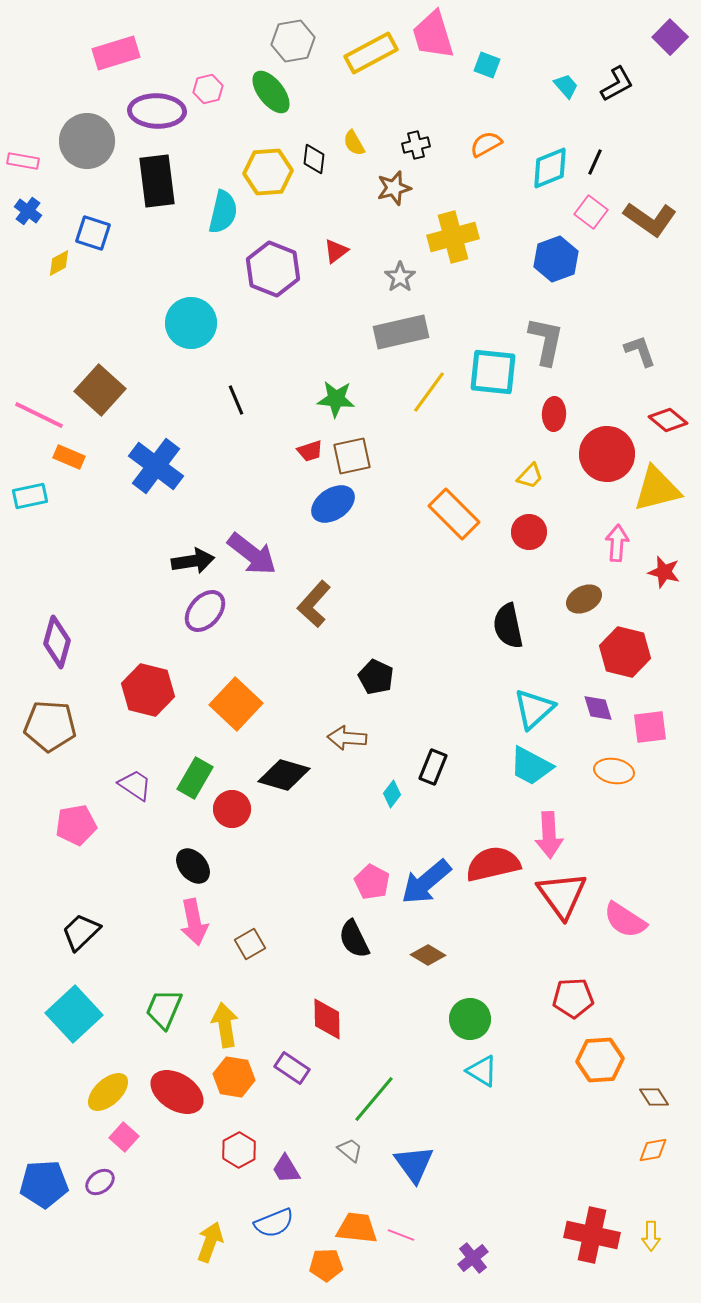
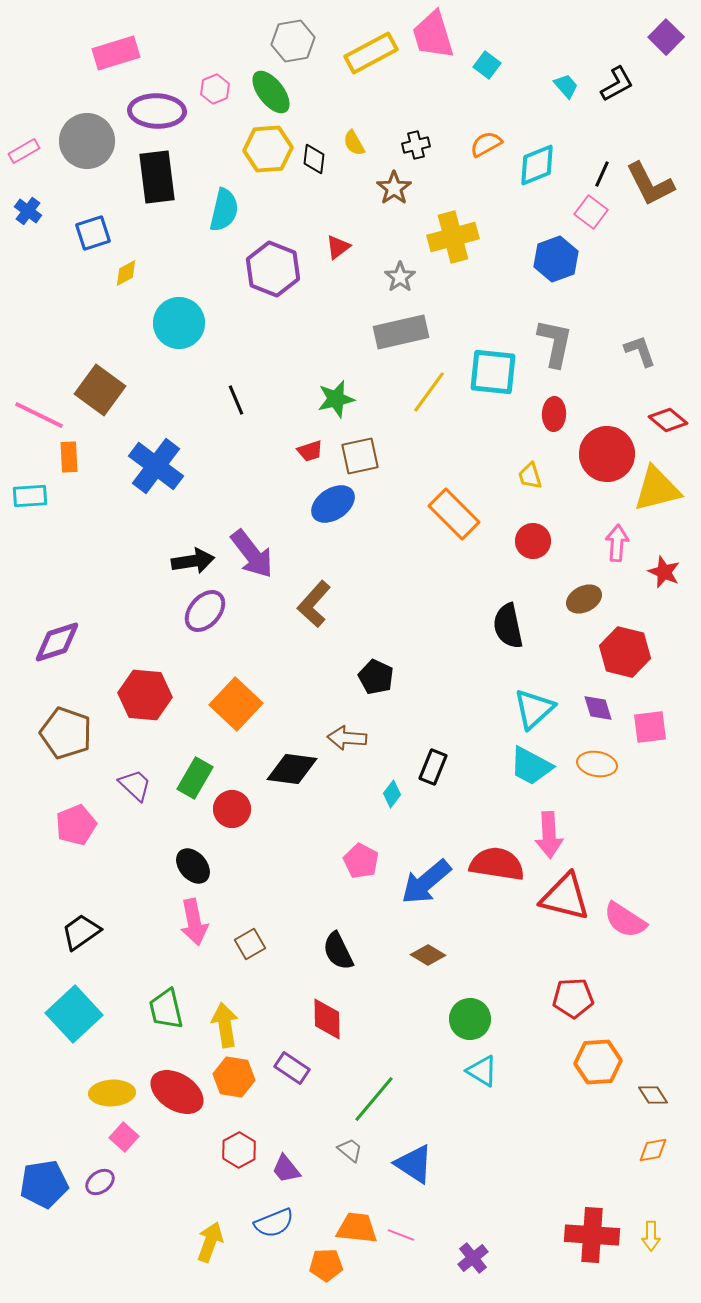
purple square at (670, 37): moved 4 px left
cyan square at (487, 65): rotated 16 degrees clockwise
pink hexagon at (208, 89): moved 7 px right; rotated 8 degrees counterclockwise
pink rectangle at (23, 161): moved 1 px right, 10 px up; rotated 40 degrees counterclockwise
black line at (595, 162): moved 7 px right, 12 px down
cyan diamond at (550, 168): moved 13 px left, 3 px up
yellow hexagon at (268, 172): moved 23 px up
black rectangle at (157, 181): moved 4 px up
brown star at (394, 188): rotated 20 degrees counterclockwise
cyan semicircle at (223, 212): moved 1 px right, 2 px up
brown L-shape at (650, 219): moved 35 px up; rotated 28 degrees clockwise
blue square at (93, 233): rotated 36 degrees counterclockwise
red triangle at (336, 251): moved 2 px right, 4 px up
yellow diamond at (59, 263): moved 67 px right, 10 px down
cyan circle at (191, 323): moved 12 px left
gray L-shape at (546, 341): moved 9 px right, 2 px down
brown square at (100, 390): rotated 6 degrees counterclockwise
green star at (336, 399): rotated 18 degrees counterclockwise
brown square at (352, 456): moved 8 px right
orange rectangle at (69, 457): rotated 64 degrees clockwise
yellow trapezoid at (530, 476): rotated 120 degrees clockwise
cyan rectangle at (30, 496): rotated 8 degrees clockwise
red circle at (529, 532): moved 4 px right, 9 px down
purple arrow at (252, 554): rotated 14 degrees clockwise
red star at (664, 572): rotated 8 degrees clockwise
purple diamond at (57, 642): rotated 57 degrees clockwise
red hexagon at (148, 690): moved 3 px left, 5 px down; rotated 9 degrees counterclockwise
brown pentagon at (50, 726): moved 16 px right, 7 px down; rotated 15 degrees clockwise
orange ellipse at (614, 771): moved 17 px left, 7 px up
black diamond at (284, 775): moved 8 px right, 6 px up; rotated 9 degrees counterclockwise
purple trapezoid at (135, 785): rotated 9 degrees clockwise
pink pentagon at (76, 825): rotated 12 degrees counterclockwise
red semicircle at (493, 864): moved 4 px right; rotated 22 degrees clockwise
pink pentagon at (372, 882): moved 11 px left, 21 px up
red triangle at (562, 895): moved 3 px right, 2 px down; rotated 40 degrees counterclockwise
black trapezoid at (81, 932): rotated 9 degrees clockwise
black semicircle at (354, 939): moved 16 px left, 12 px down
green trapezoid at (164, 1009): moved 2 px right; rotated 36 degrees counterclockwise
orange hexagon at (600, 1060): moved 2 px left, 2 px down
yellow ellipse at (108, 1092): moved 4 px right, 1 px down; rotated 39 degrees clockwise
brown diamond at (654, 1097): moved 1 px left, 2 px up
blue triangle at (414, 1164): rotated 21 degrees counterclockwise
purple trapezoid at (286, 1169): rotated 8 degrees counterclockwise
blue pentagon at (44, 1184): rotated 6 degrees counterclockwise
red cross at (592, 1235): rotated 8 degrees counterclockwise
